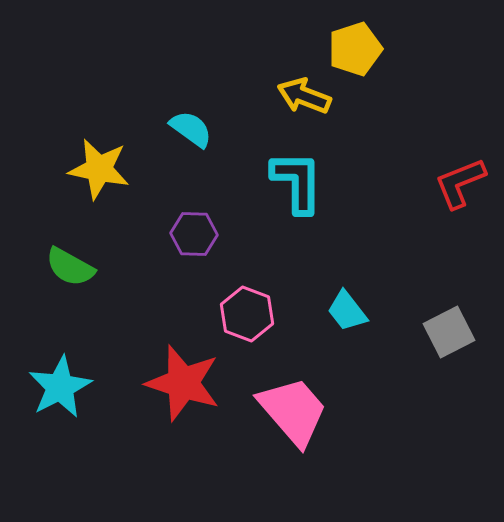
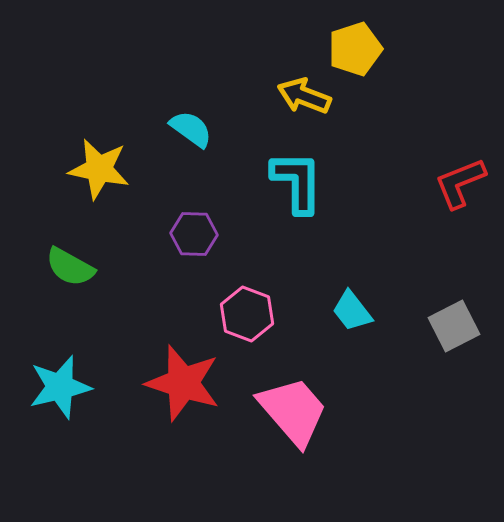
cyan trapezoid: moved 5 px right
gray square: moved 5 px right, 6 px up
cyan star: rotated 14 degrees clockwise
